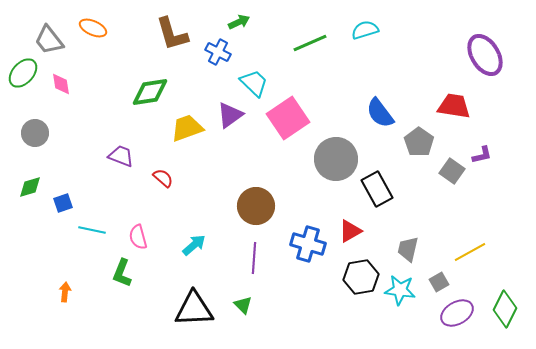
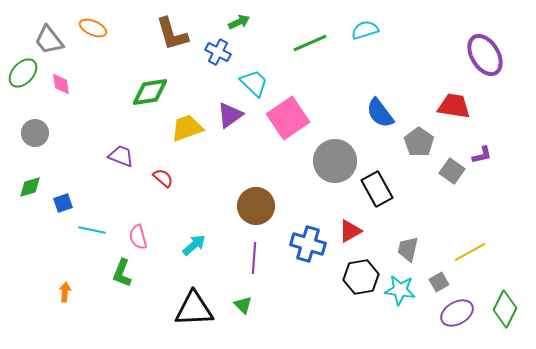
gray circle at (336, 159): moved 1 px left, 2 px down
